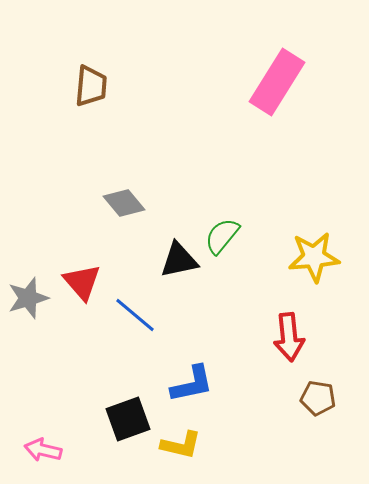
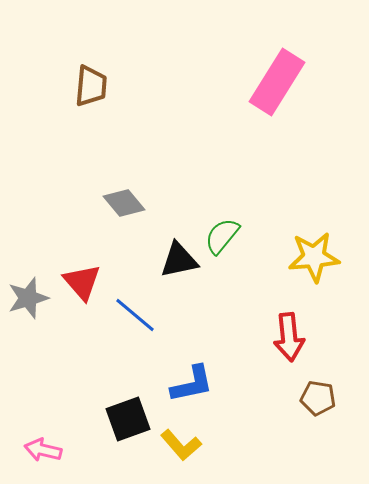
yellow L-shape: rotated 36 degrees clockwise
